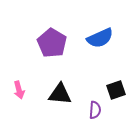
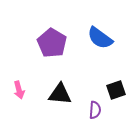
blue semicircle: rotated 60 degrees clockwise
